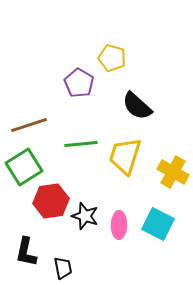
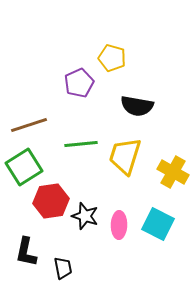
purple pentagon: rotated 16 degrees clockwise
black semicircle: rotated 32 degrees counterclockwise
